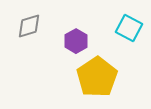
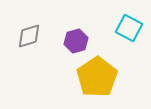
gray diamond: moved 10 px down
purple hexagon: rotated 15 degrees clockwise
